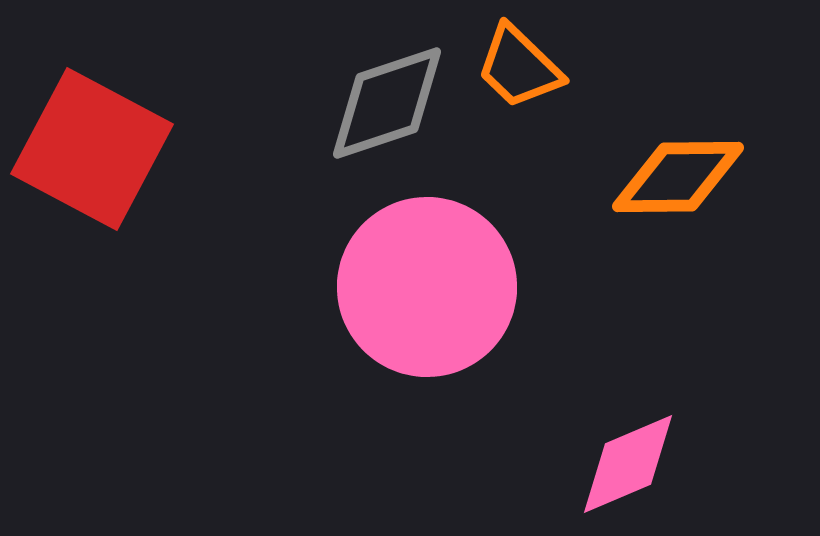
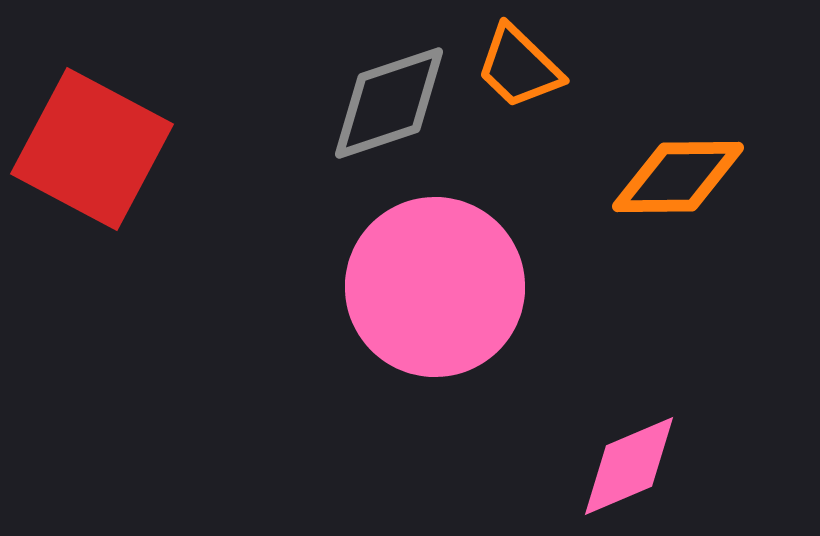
gray diamond: moved 2 px right
pink circle: moved 8 px right
pink diamond: moved 1 px right, 2 px down
